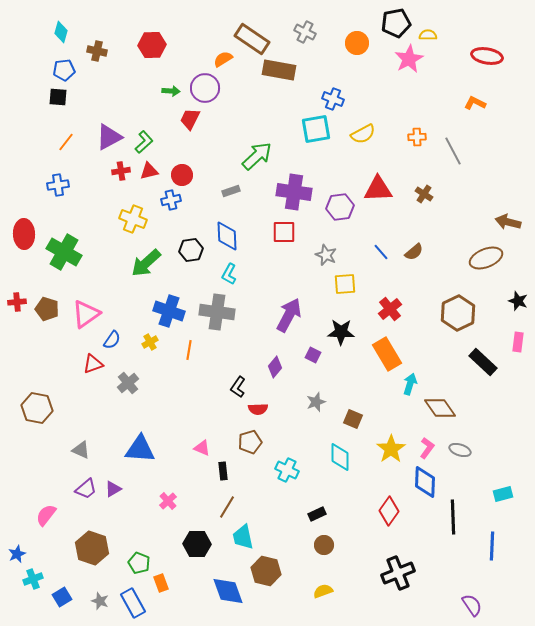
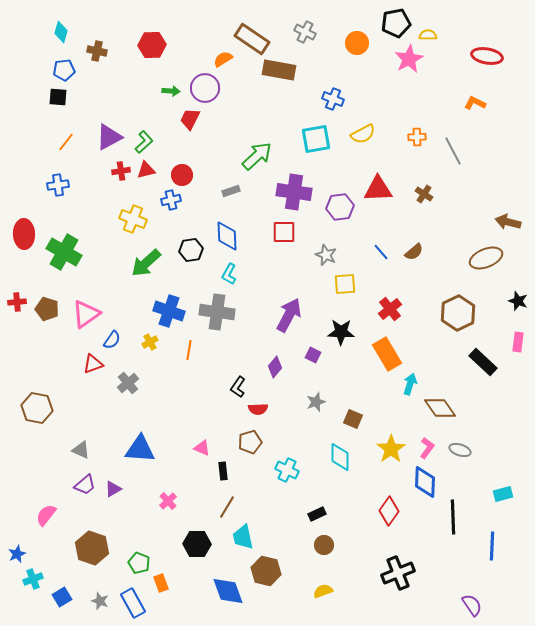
cyan square at (316, 129): moved 10 px down
red triangle at (149, 171): moved 3 px left, 1 px up
purple trapezoid at (86, 489): moved 1 px left, 4 px up
